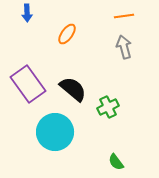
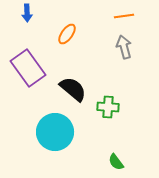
purple rectangle: moved 16 px up
green cross: rotated 30 degrees clockwise
